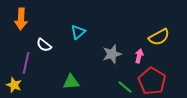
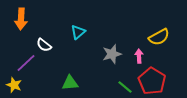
pink arrow: rotated 16 degrees counterclockwise
purple line: rotated 35 degrees clockwise
green triangle: moved 1 px left, 1 px down
